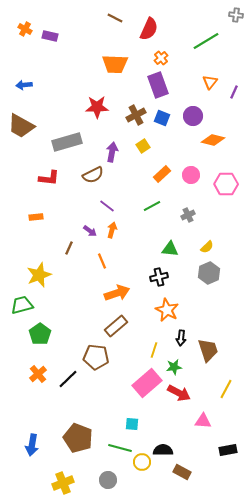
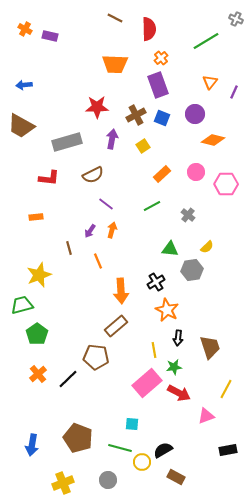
gray cross at (236, 15): moved 4 px down; rotated 16 degrees clockwise
red semicircle at (149, 29): rotated 25 degrees counterclockwise
purple circle at (193, 116): moved 2 px right, 2 px up
purple arrow at (112, 152): moved 13 px up
pink circle at (191, 175): moved 5 px right, 3 px up
purple line at (107, 206): moved 1 px left, 2 px up
gray cross at (188, 215): rotated 24 degrees counterclockwise
purple arrow at (90, 231): rotated 88 degrees clockwise
brown line at (69, 248): rotated 40 degrees counterclockwise
orange line at (102, 261): moved 4 px left
gray hexagon at (209, 273): moved 17 px left, 3 px up; rotated 15 degrees clockwise
black cross at (159, 277): moved 3 px left, 5 px down; rotated 18 degrees counterclockwise
orange arrow at (117, 293): moved 4 px right, 2 px up; rotated 105 degrees clockwise
green pentagon at (40, 334): moved 3 px left
black arrow at (181, 338): moved 3 px left
yellow line at (154, 350): rotated 28 degrees counterclockwise
brown trapezoid at (208, 350): moved 2 px right, 3 px up
pink triangle at (203, 421): moved 3 px right, 5 px up; rotated 24 degrees counterclockwise
black semicircle at (163, 450): rotated 30 degrees counterclockwise
brown rectangle at (182, 472): moved 6 px left, 5 px down
